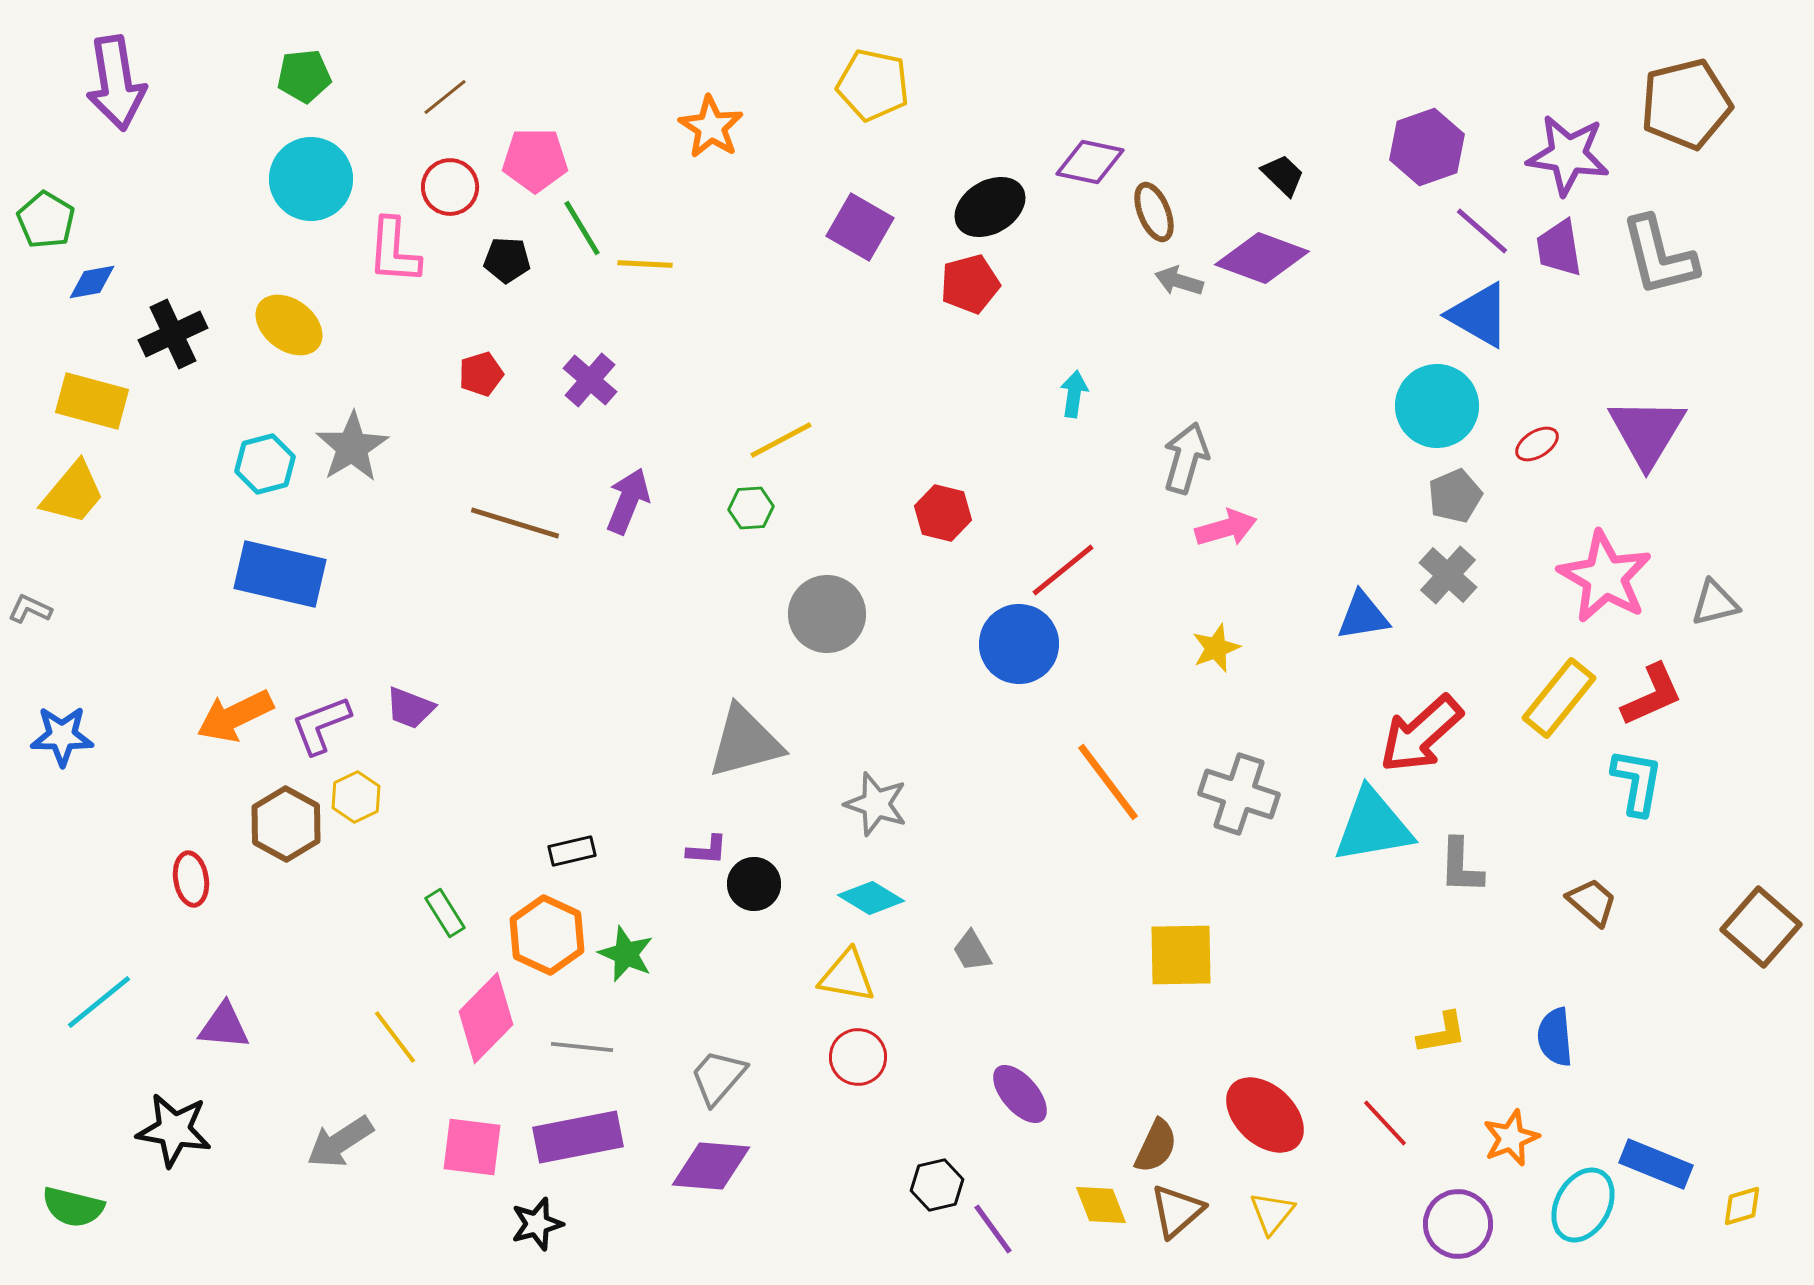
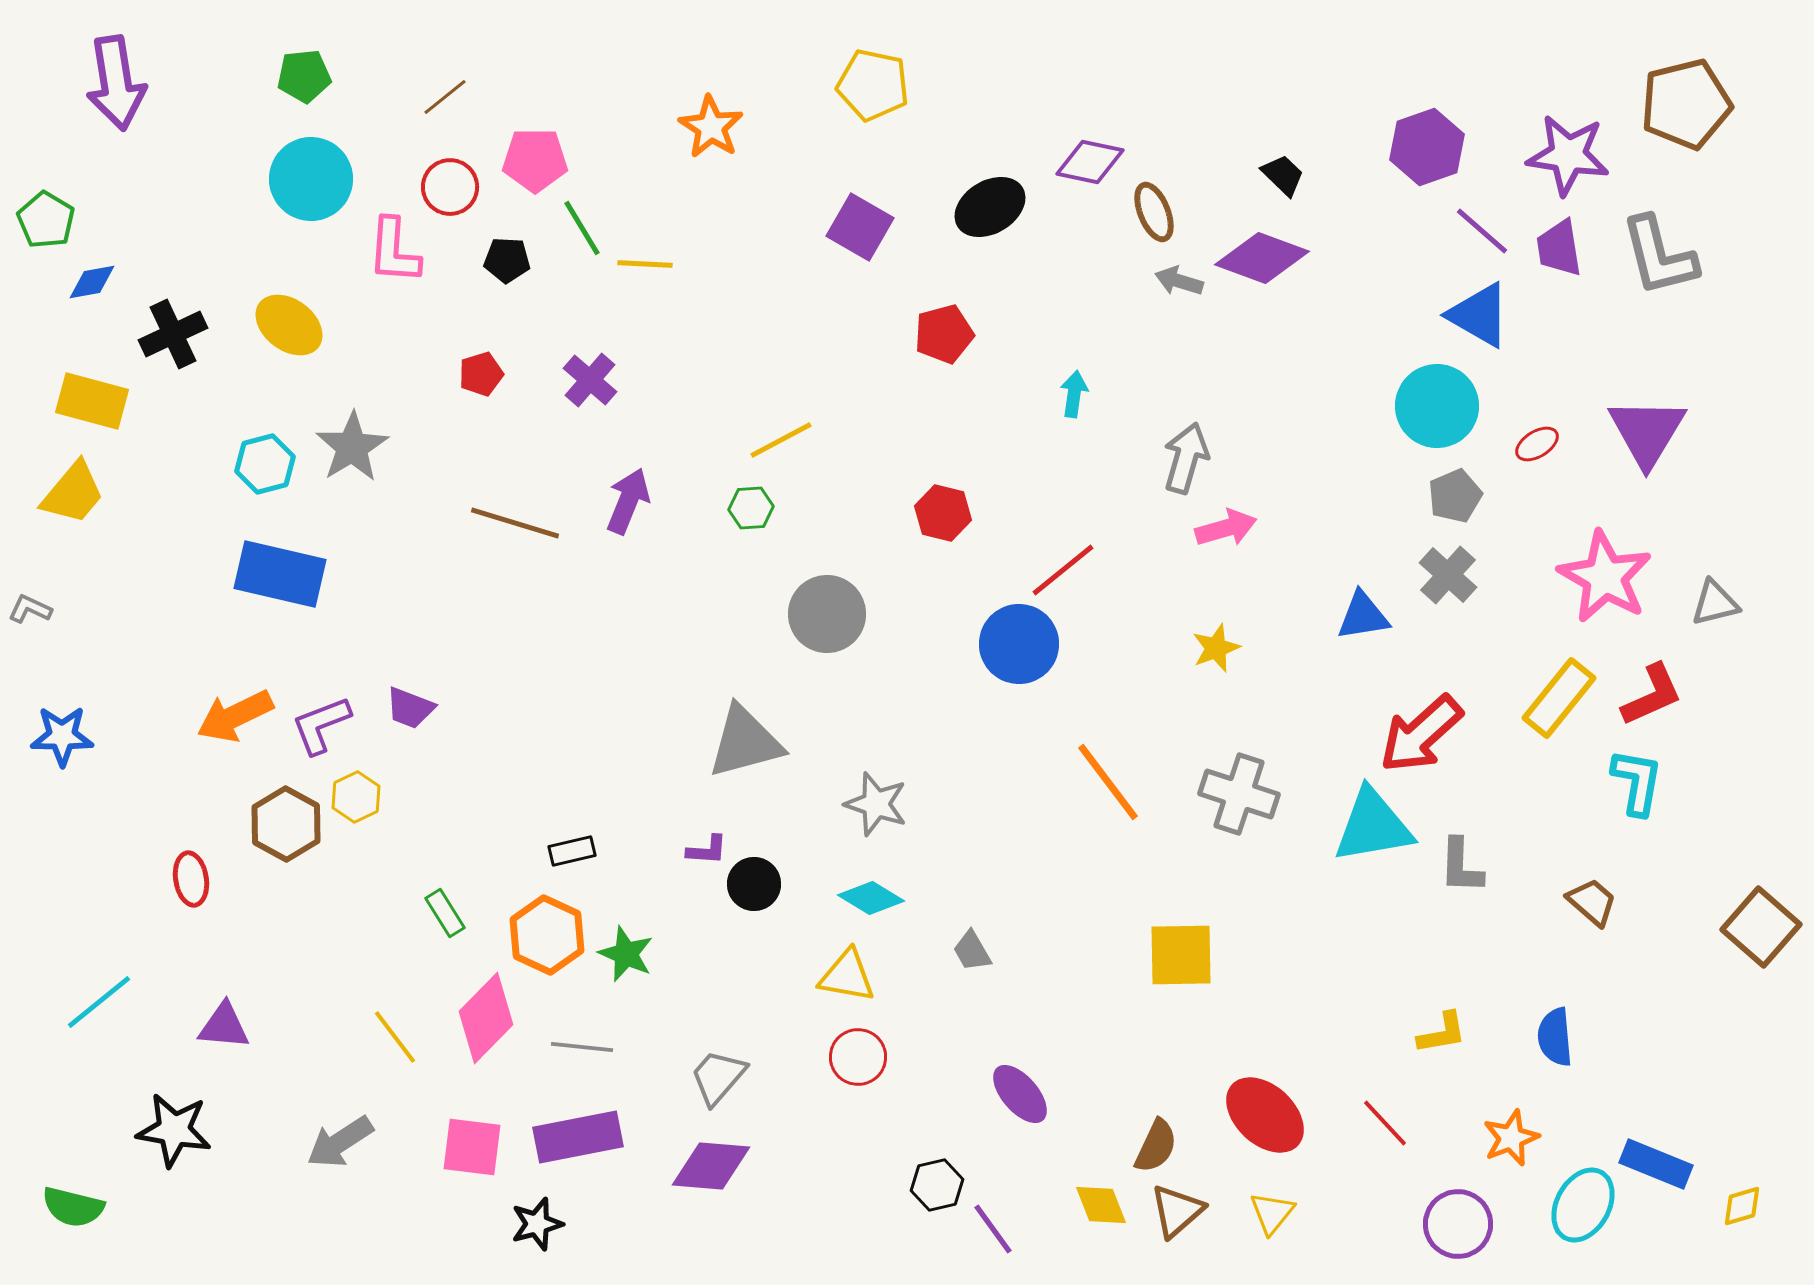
red pentagon at (970, 284): moved 26 px left, 50 px down
